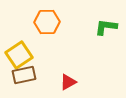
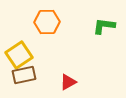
green L-shape: moved 2 px left, 1 px up
